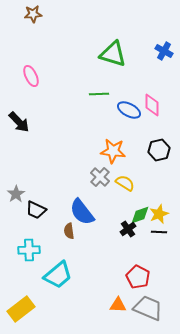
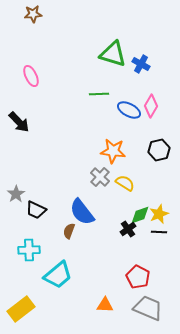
blue cross: moved 23 px left, 13 px down
pink diamond: moved 1 px left, 1 px down; rotated 30 degrees clockwise
brown semicircle: rotated 28 degrees clockwise
orange triangle: moved 13 px left
